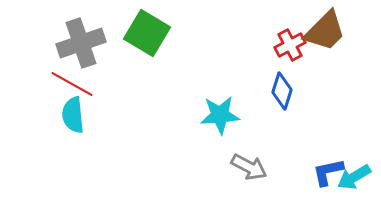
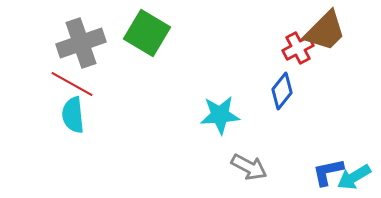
red cross: moved 8 px right, 3 px down
blue diamond: rotated 21 degrees clockwise
